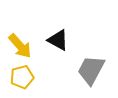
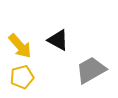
gray trapezoid: rotated 32 degrees clockwise
